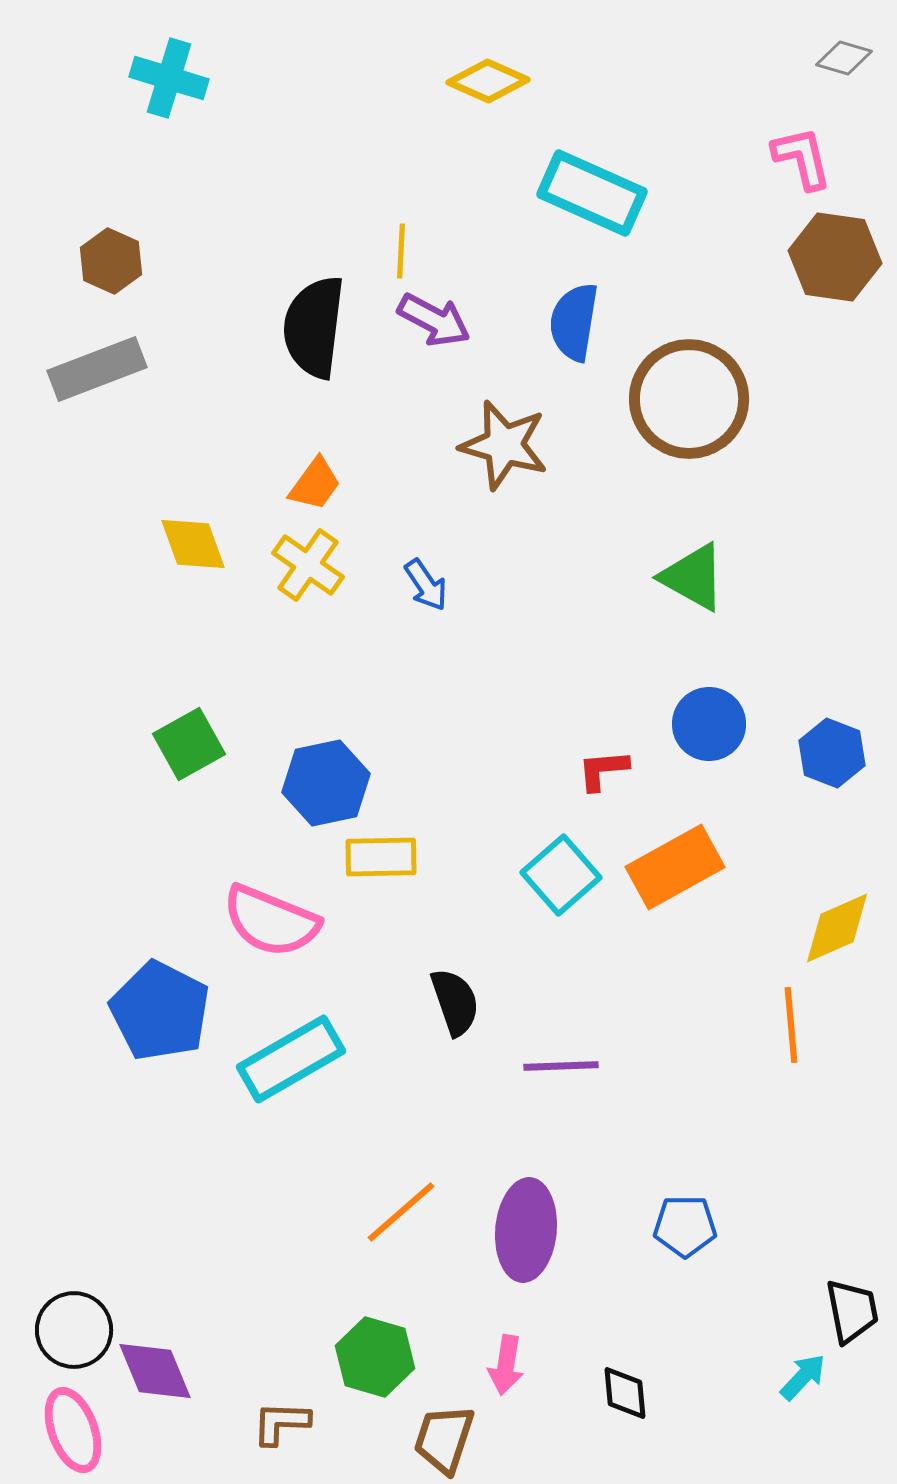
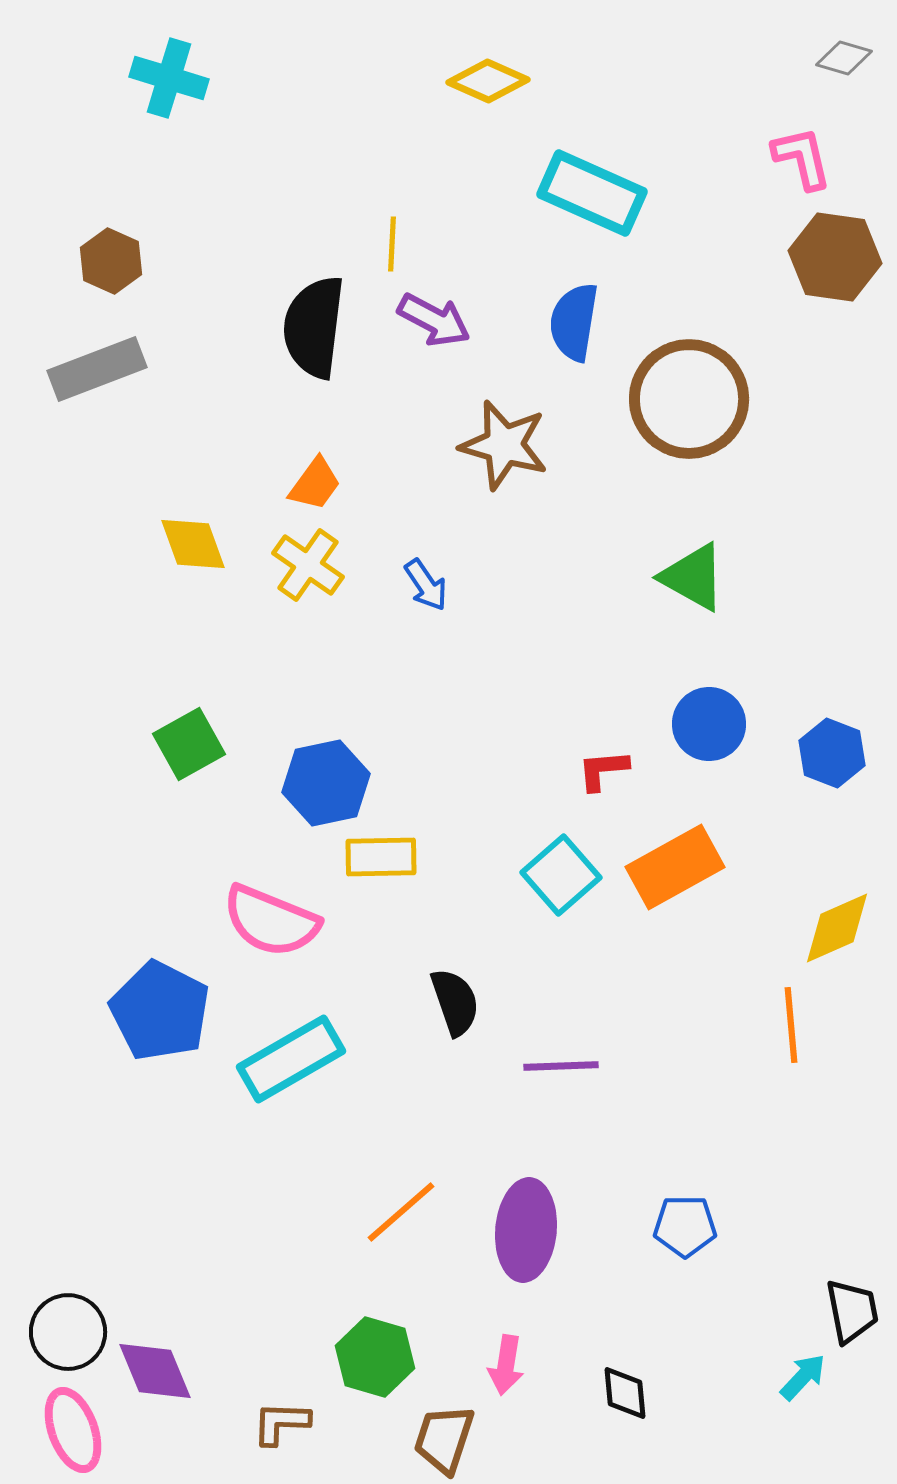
yellow line at (401, 251): moved 9 px left, 7 px up
black circle at (74, 1330): moved 6 px left, 2 px down
